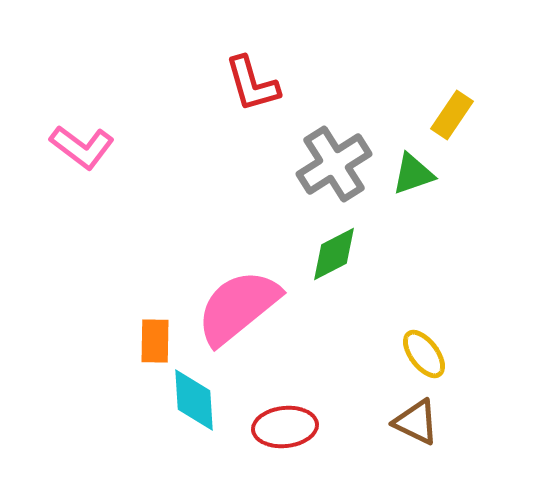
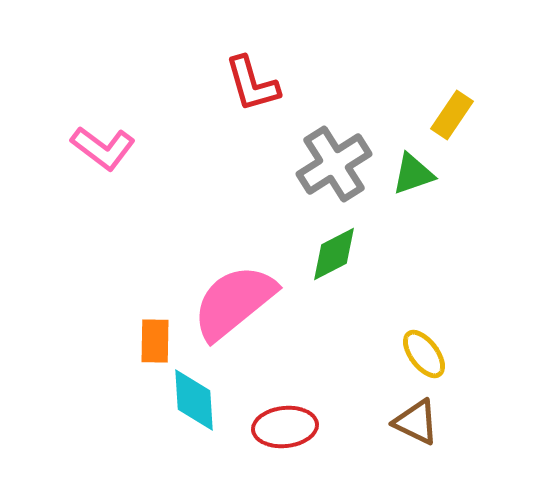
pink L-shape: moved 21 px right, 1 px down
pink semicircle: moved 4 px left, 5 px up
